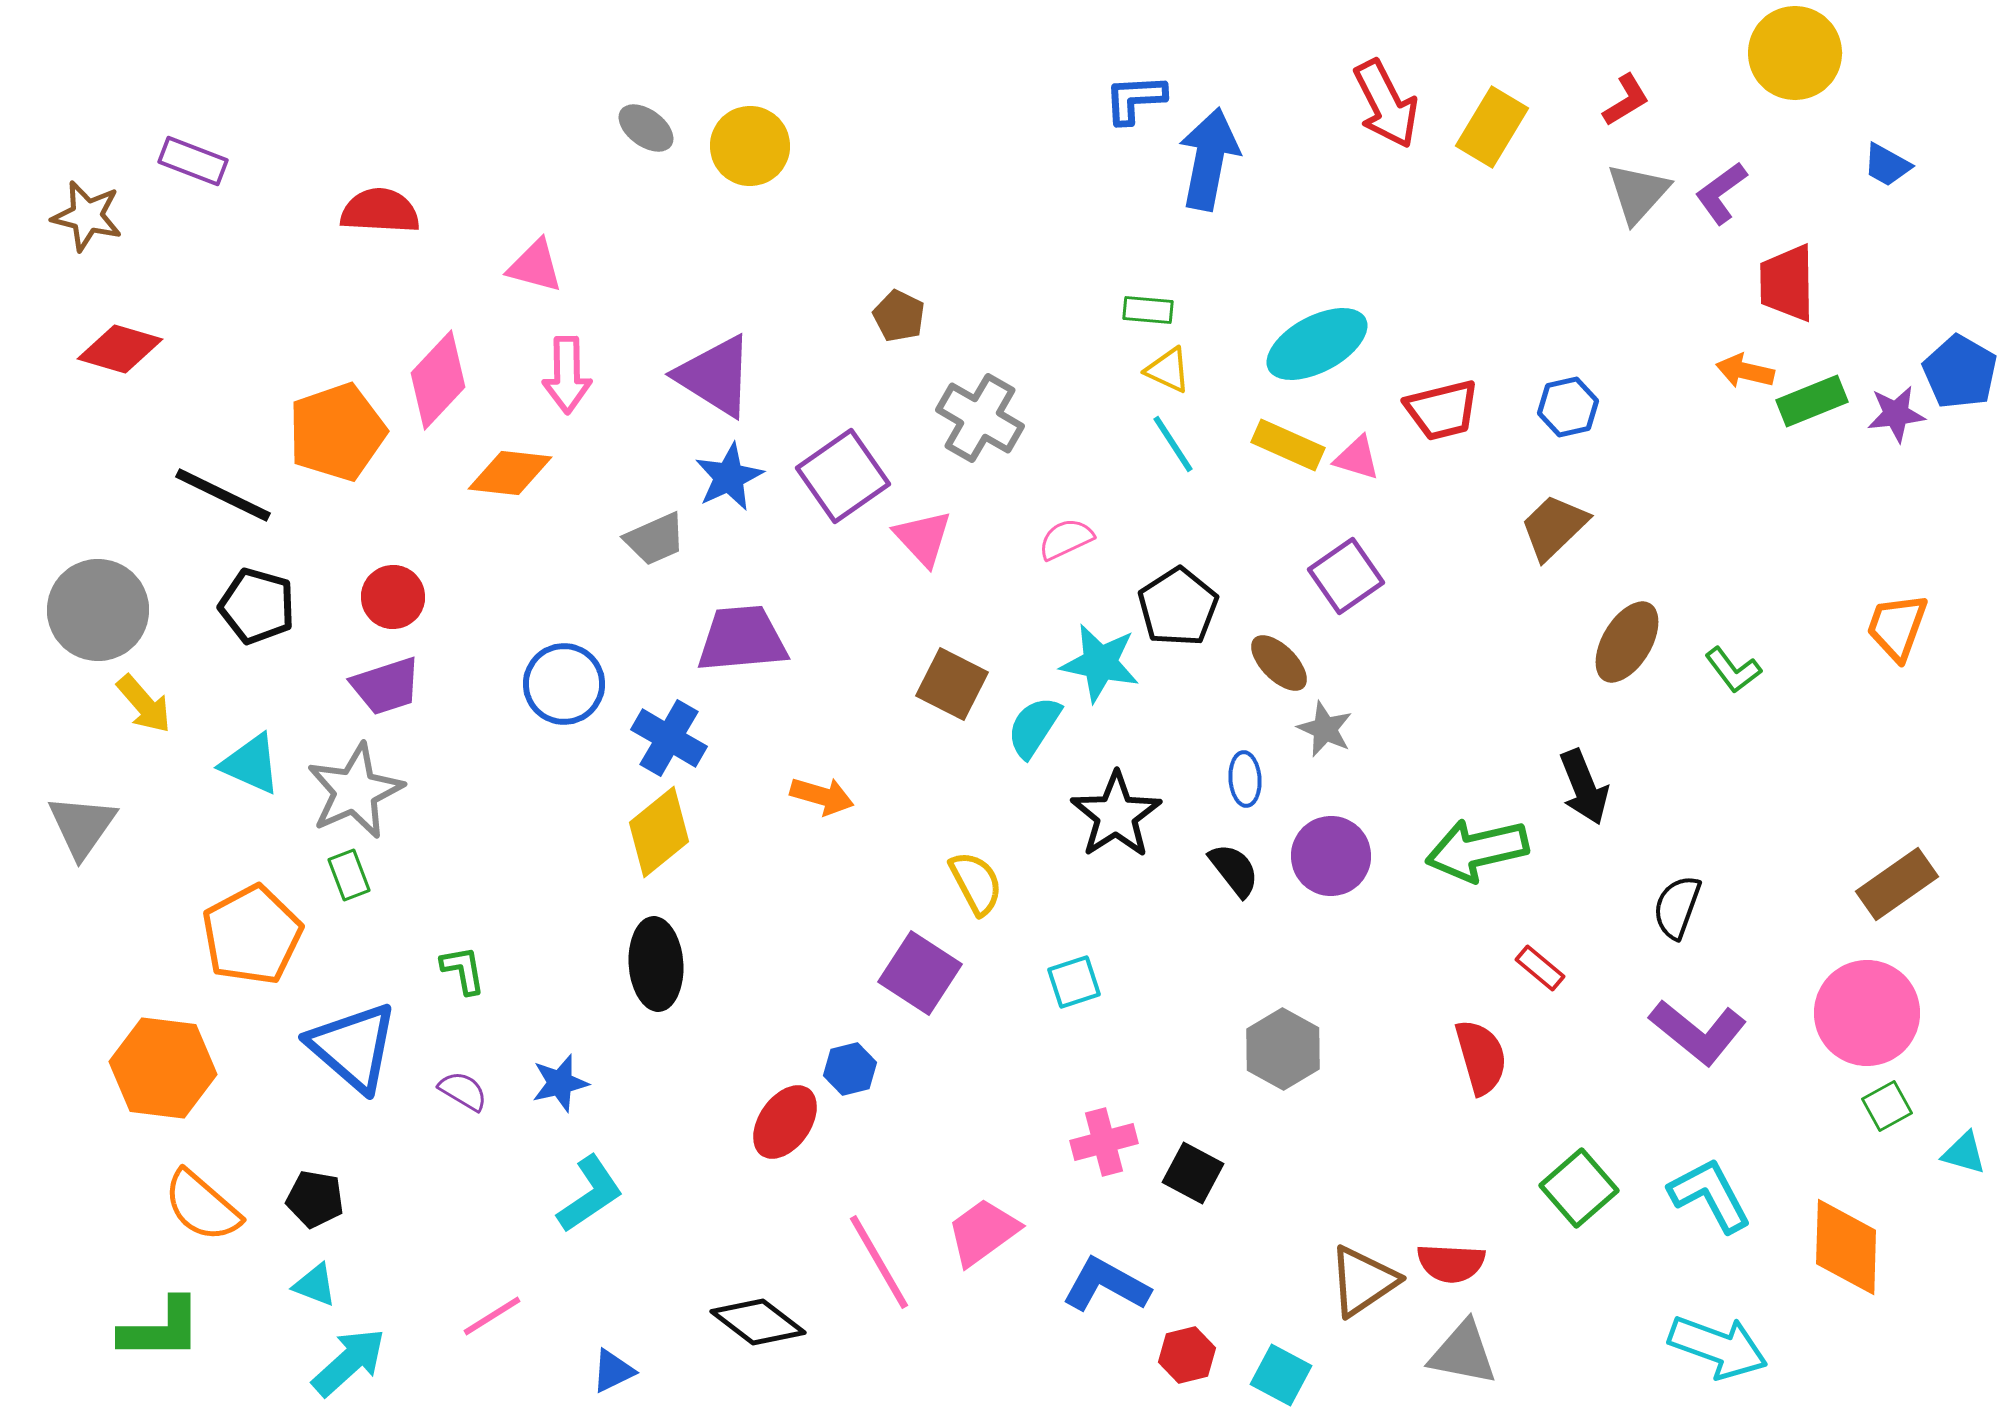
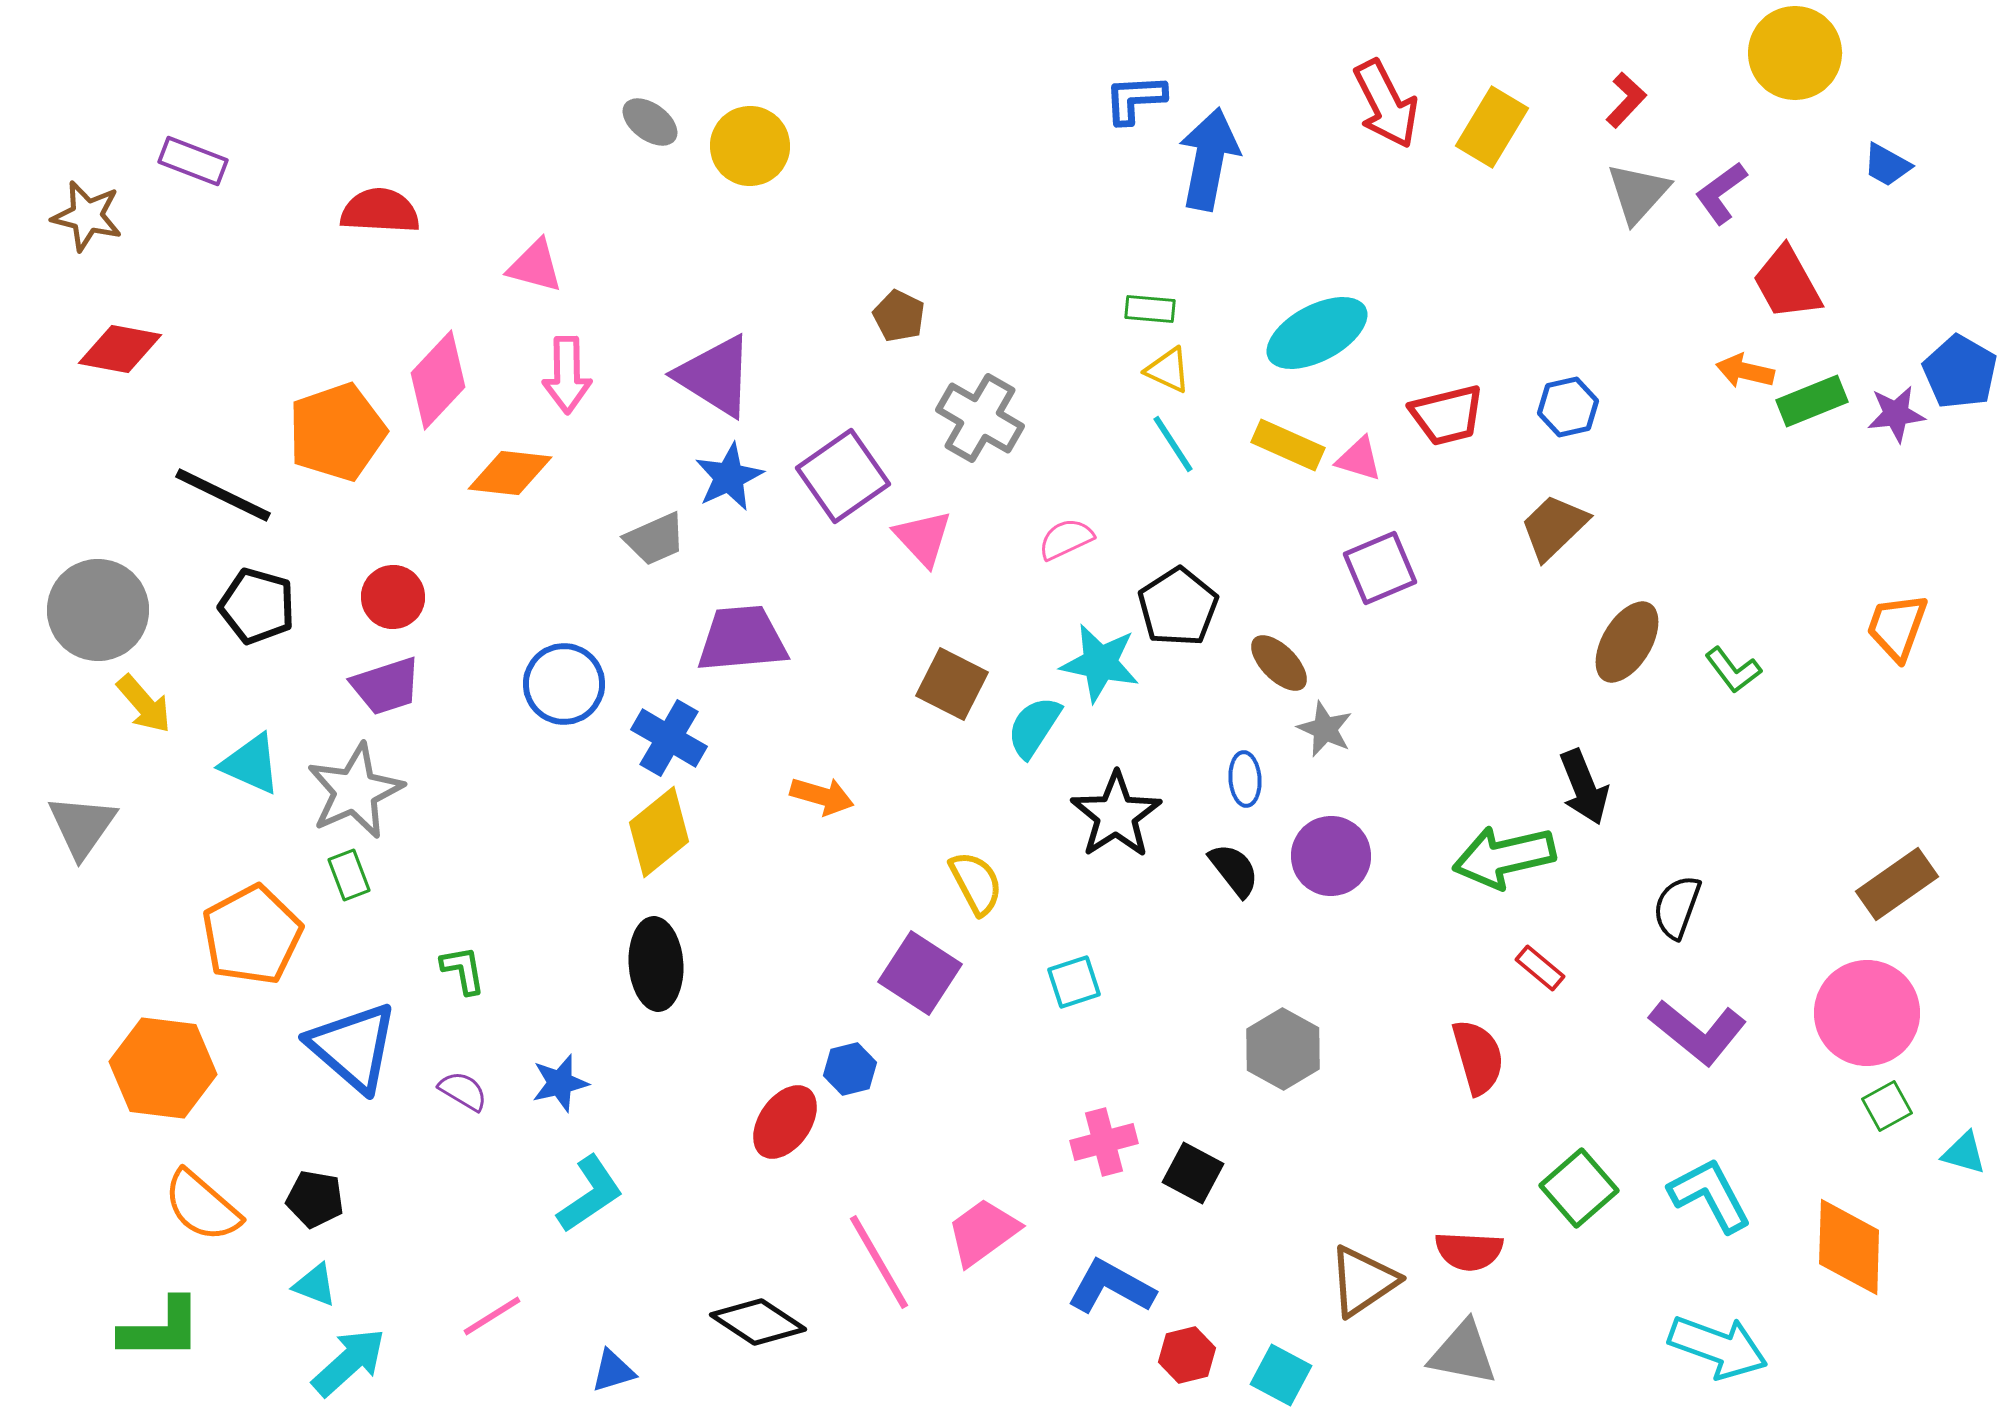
red L-shape at (1626, 100): rotated 16 degrees counterclockwise
gray ellipse at (646, 128): moved 4 px right, 6 px up
red trapezoid at (1787, 283): rotated 28 degrees counterclockwise
green rectangle at (1148, 310): moved 2 px right, 1 px up
cyan ellipse at (1317, 344): moved 11 px up
red diamond at (120, 349): rotated 6 degrees counterclockwise
red trapezoid at (1442, 410): moved 5 px right, 5 px down
pink triangle at (1357, 458): moved 2 px right, 1 px down
purple square at (1346, 576): moved 34 px right, 8 px up; rotated 12 degrees clockwise
green arrow at (1477, 850): moved 27 px right, 7 px down
red semicircle at (1481, 1057): moved 3 px left
orange diamond at (1846, 1247): moved 3 px right
red semicircle at (1451, 1263): moved 18 px right, 12 px up
blue L-shape at (1106, 1285): moved 5 px right, 2 px down
black diamond at (758, 1322): rotated 4 degrees counterclockwise
blue triangle at (613, 1371): rotated 9 degrees clockwise
